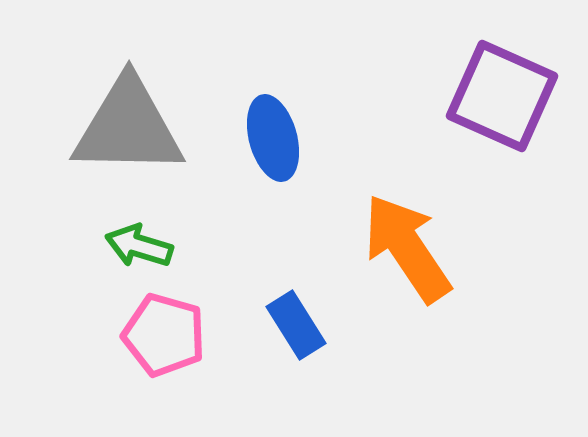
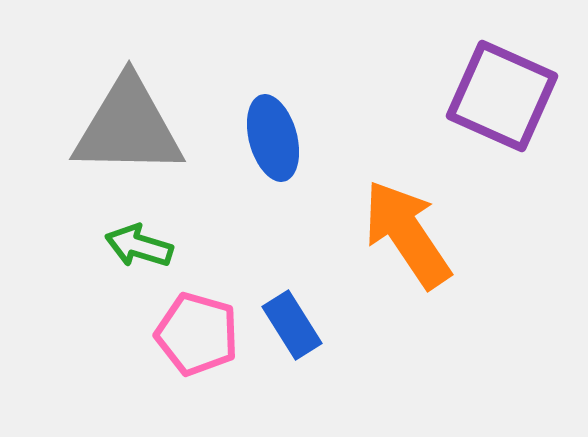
orange arrow: moved 14 px up
blue rectangle: moved 4 px left
pink pentagon: moved 33 px right, 1 px up
